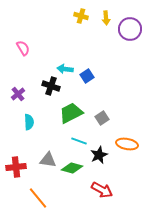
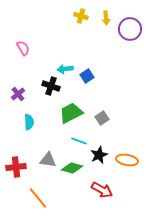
cyan arrow: rotated 14 degrees counterclockwise
orange ellipse: moved 16 px down
